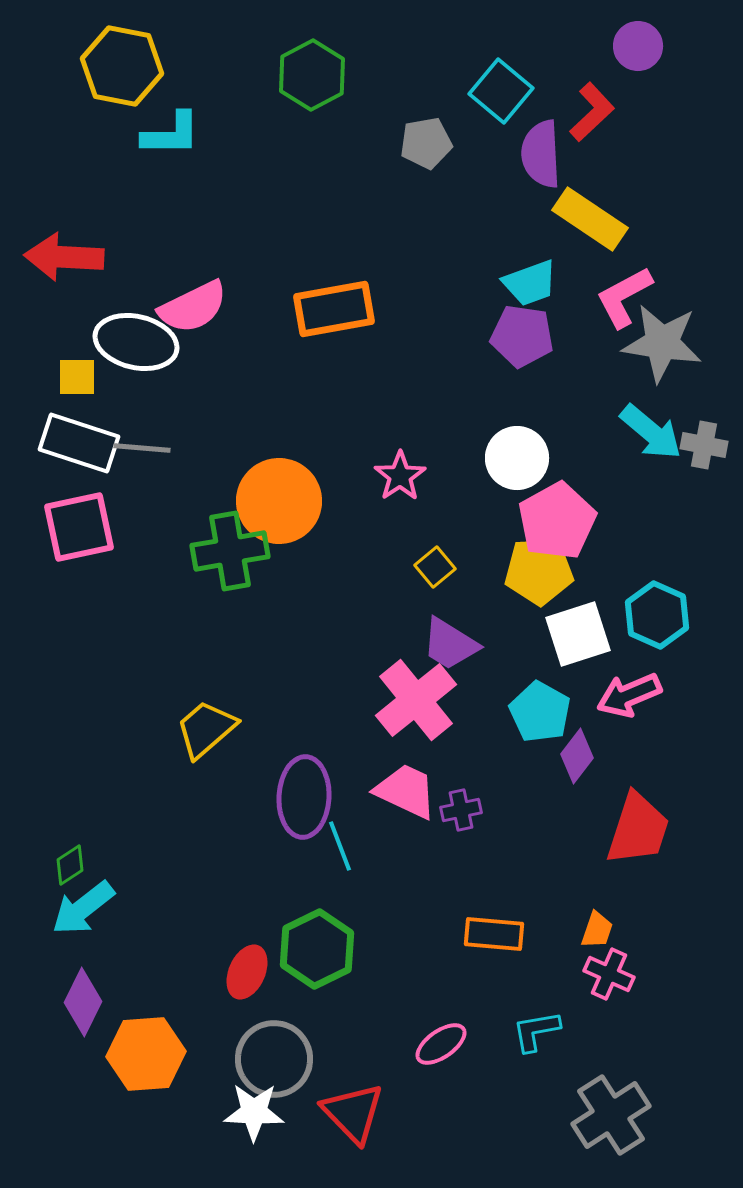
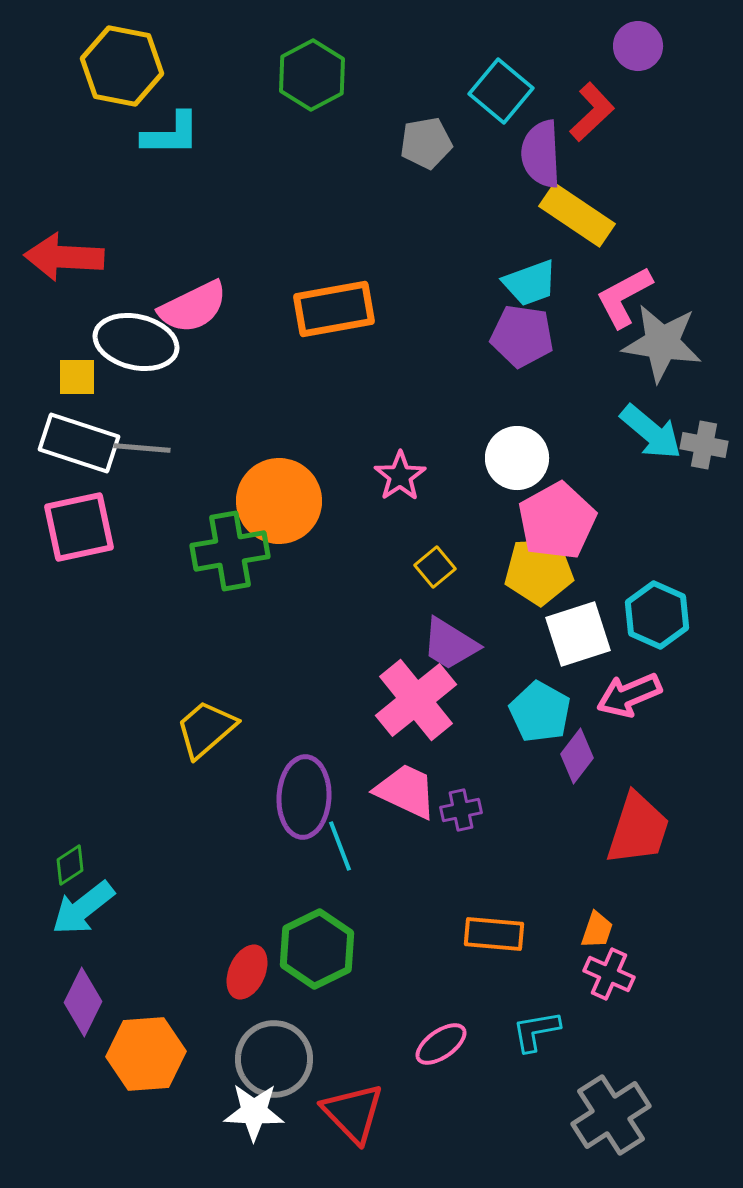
yellow rectangle at (590, 219): moved 13 px left, 4 px up
